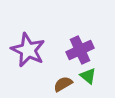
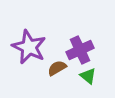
purple star: moved 1 px right, 3 px up
brown semicircle: moved 6 px left, 16 px up
